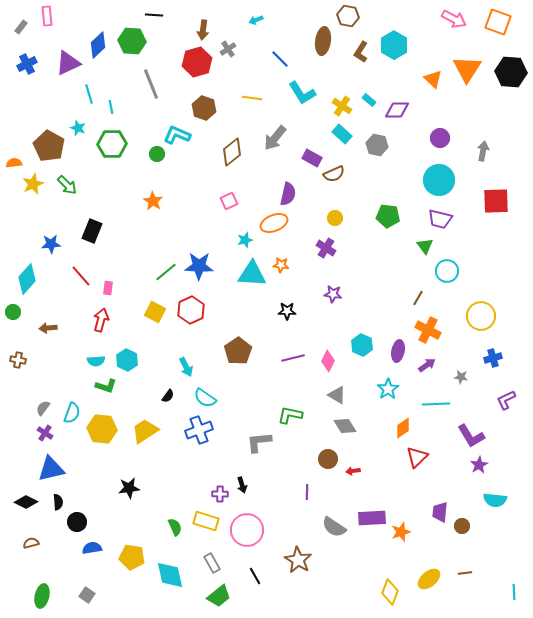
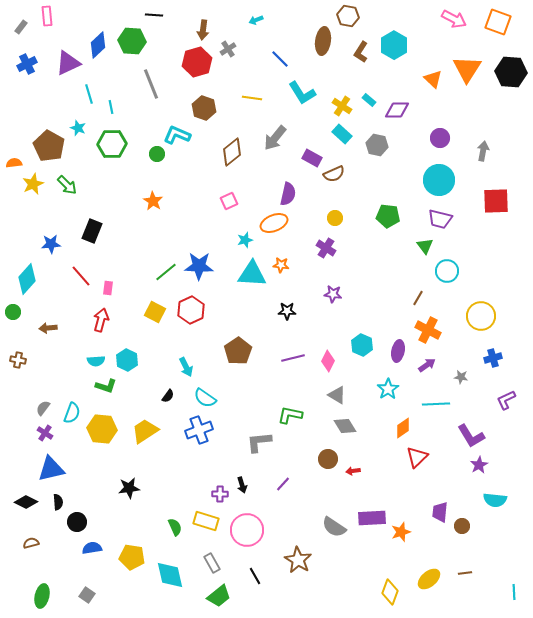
purple line at (307, 492): moved 24 px left, 8 px up; rotated 42 degrees clockwise
